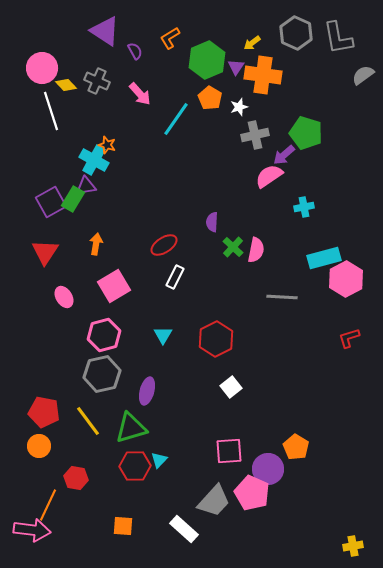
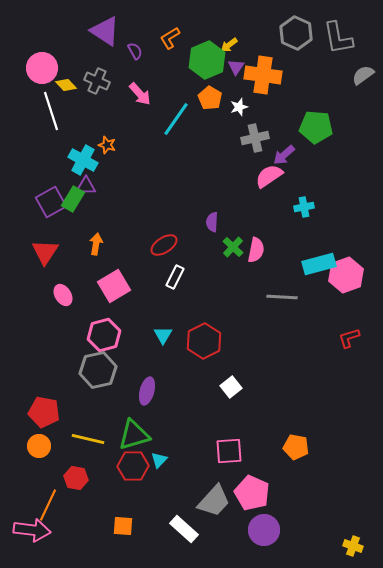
yellow arrow at (252, 43): moved 23 px left, 2 px down
green pentagon at (306, 133): moved 10 px right, 6 px up; rotated 12 degrees counterclockwise
gray cross at (255, 135): moved 3 px down
cyan cross at (94, 160): moved 11 px left
purple triangle at (86, 186): rotated 10 degrees clockwise
cyan rectangle at (324, 258): moved 5 px left, 6 px down
pink hexagon at (346, 279): moved 4 px up; rotated 8 degrees clockwise
pink ellipse at (64, 297): moved 1 px left, 2 px up
red hexagon at (216, 339): moved 12 px left, 2 px down
gray hexagon at (102, 374): moved 4 px left, 4 px up
yellow line at (88, 421): moved 18 px down; rotated 40 degrees counterclockwise
green triangle at (131, 428): moved 3 px right, 7 px down
orange pentagon at (296, 447): rotated 20 degrees counterclockwise
red hexagon at (135, 466): moved 2 px left
purple circle at (268, 469): moved 4 px left, 61 px down
yellow cross at (353, 546): rotated 30 degrees clockwise
